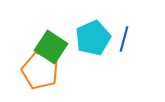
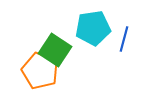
cyan pentagon: moved 10 px up; rotated 16 degrees clockwise
green square: moved 4 px right, 3 px down
